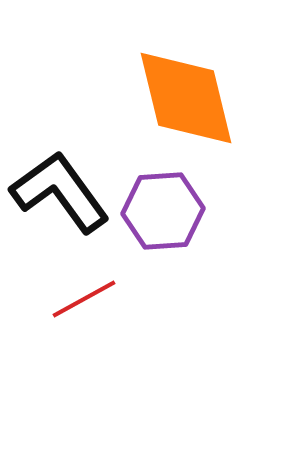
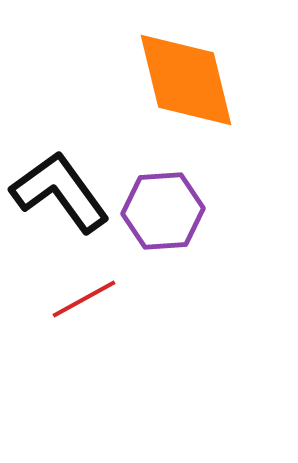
orange diamond: moved 18 px up
